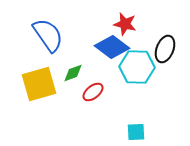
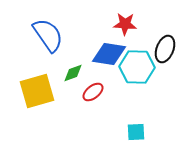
red star: rotated 10 degrees counterclockwise
blue diamond: moved 3 px left, 7 px down; rotated 28 degrees counterclockwise
yellow square: moved 2 px left, 7 px down
